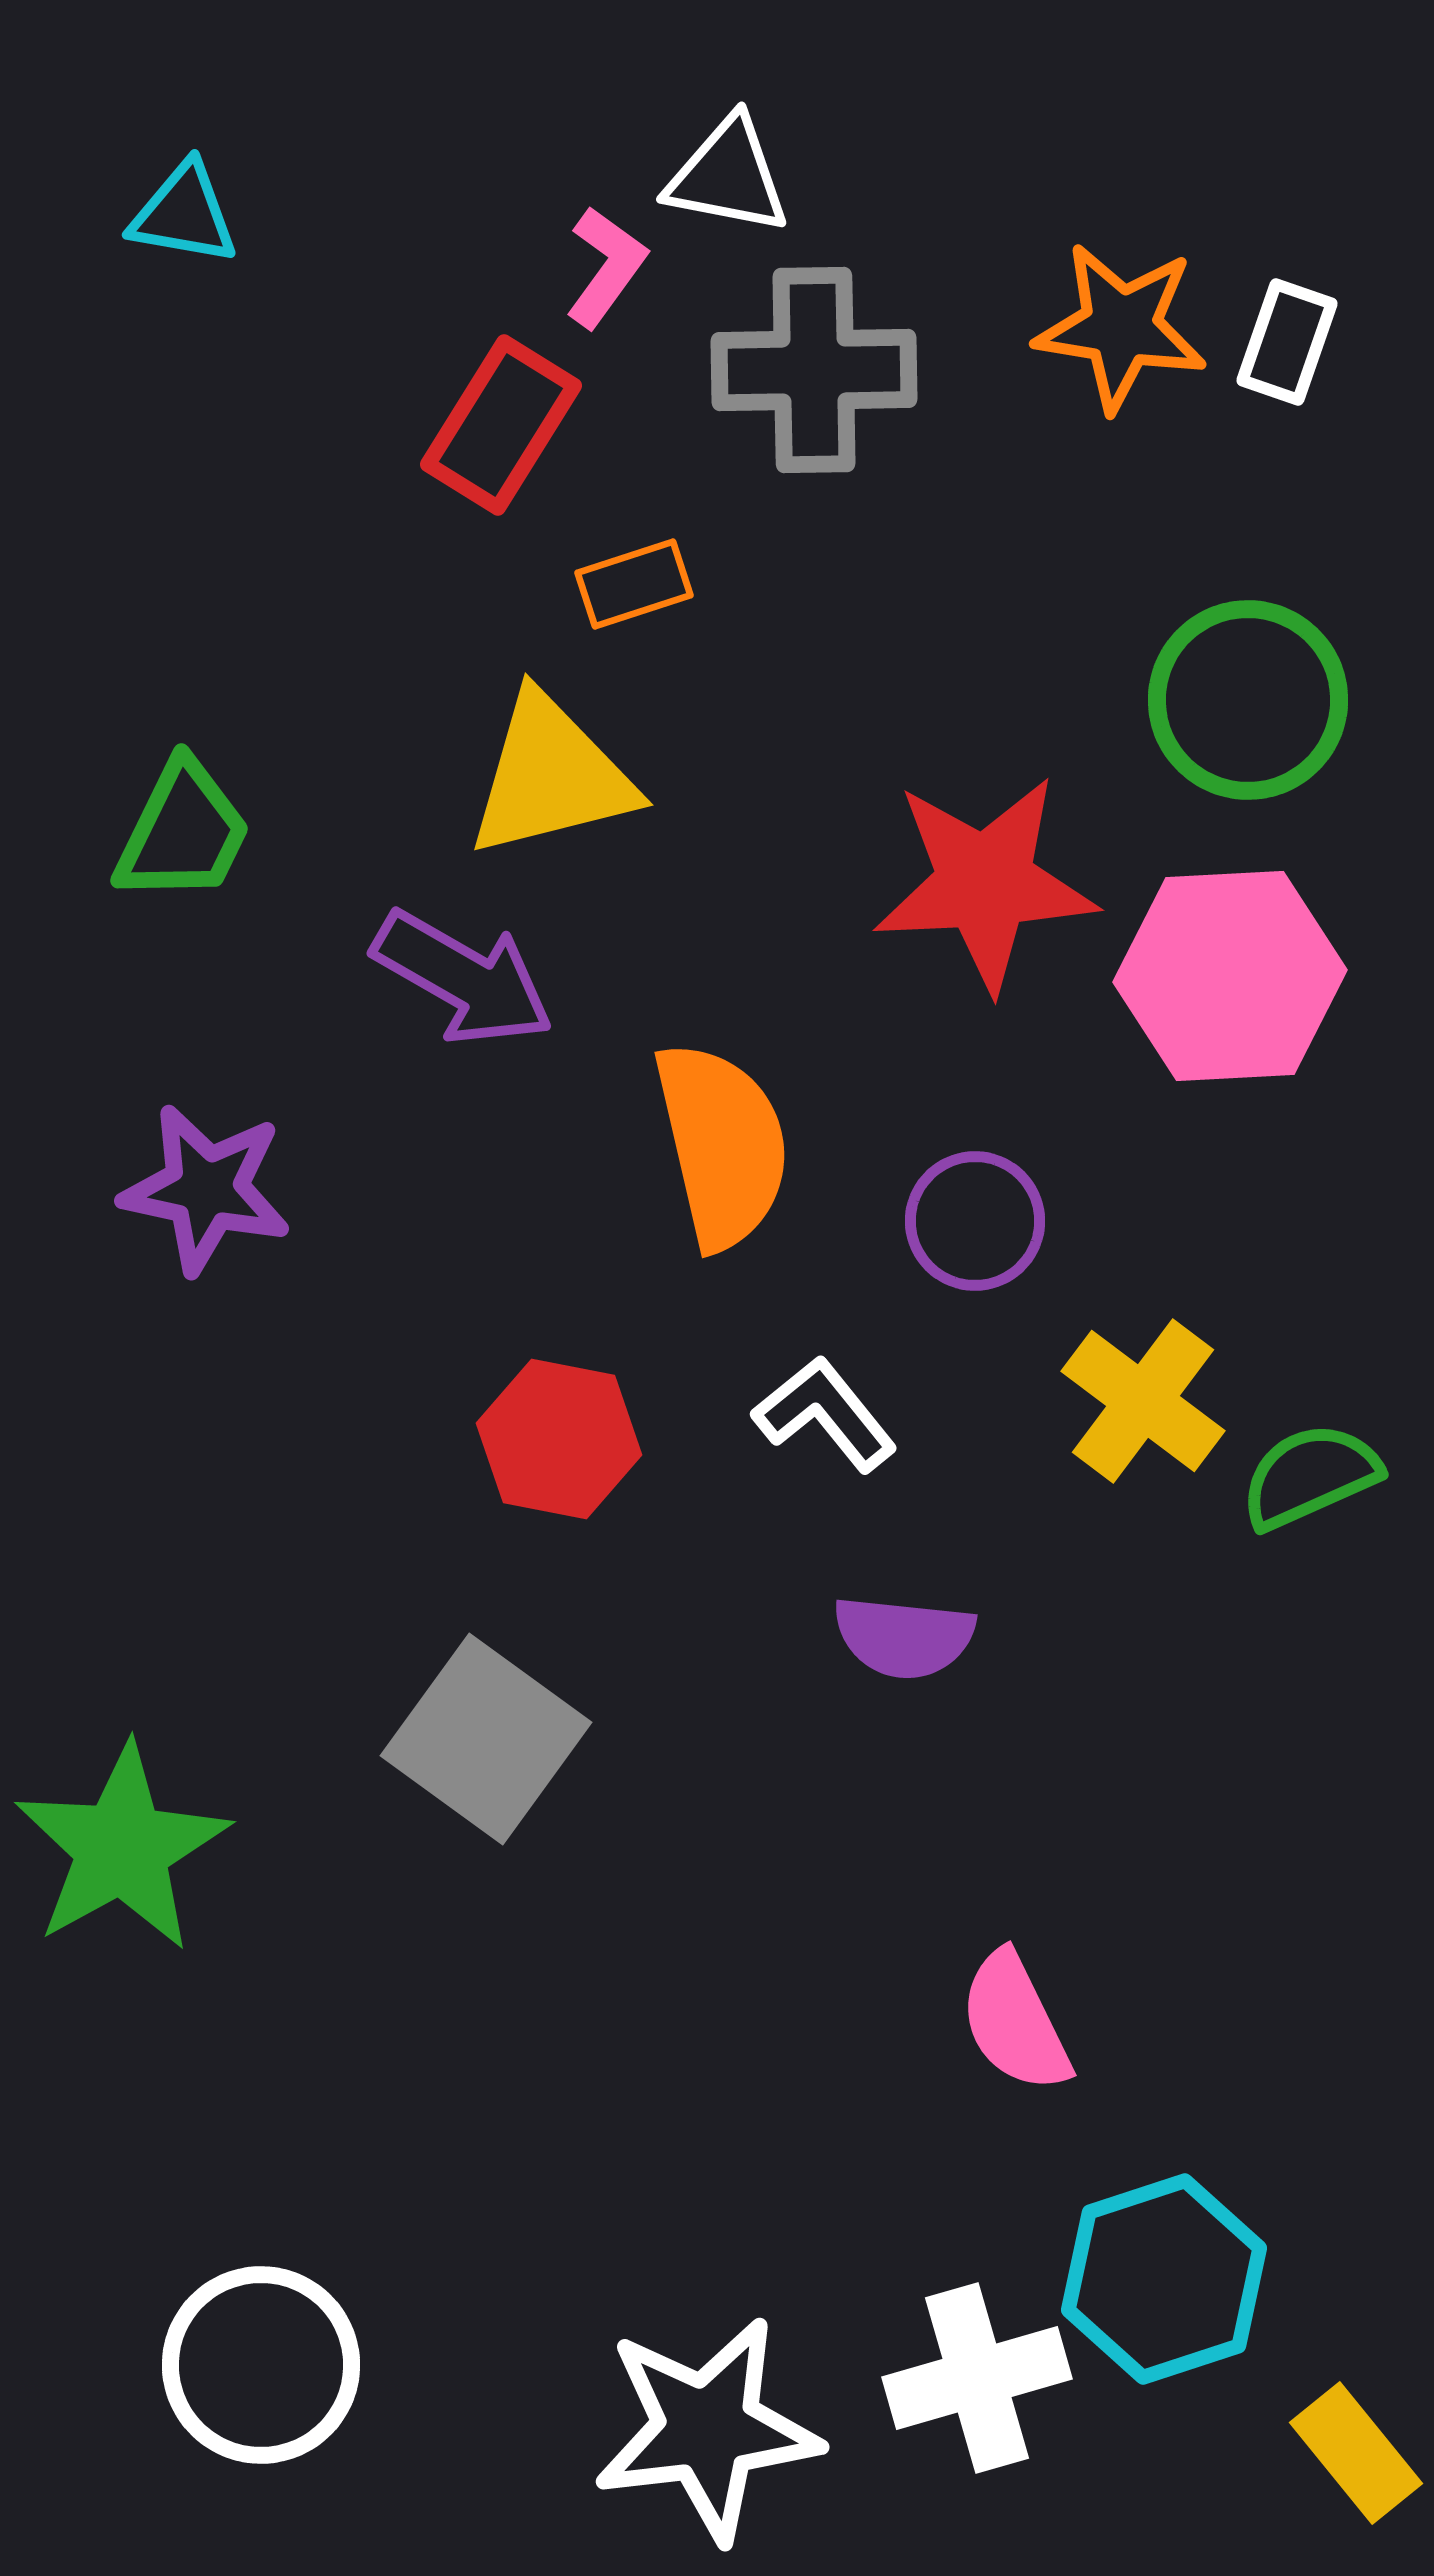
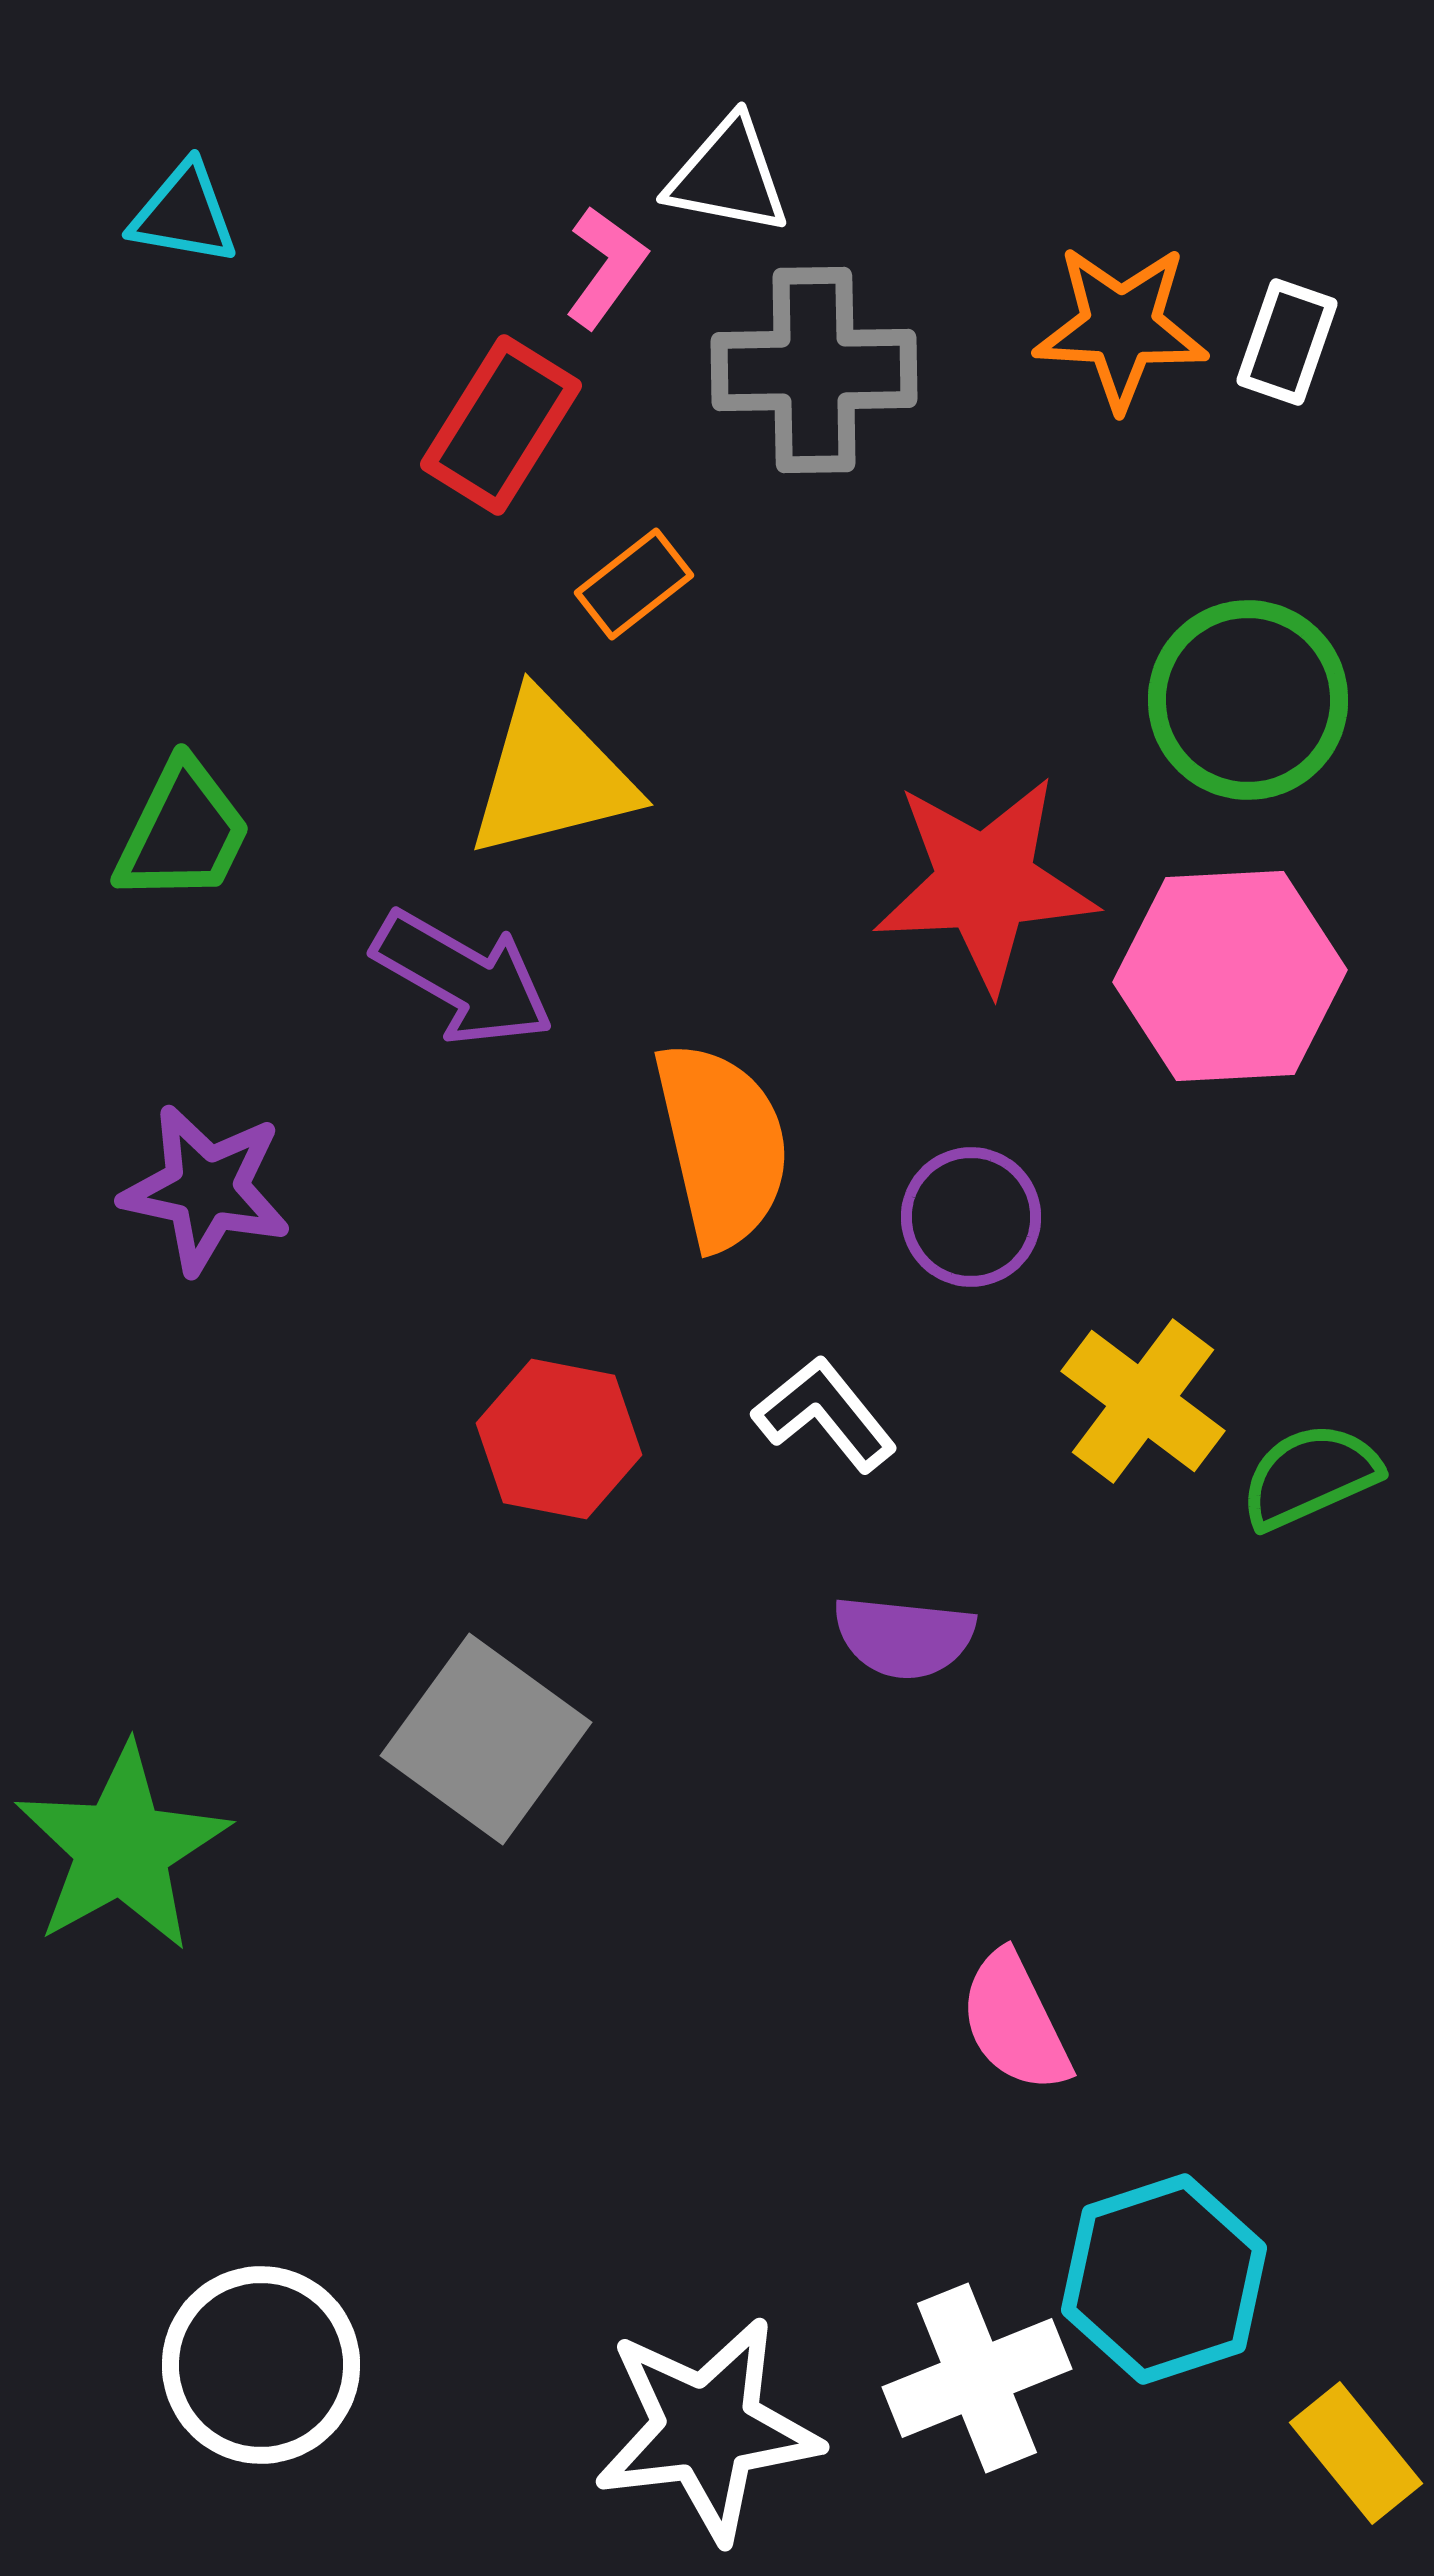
orange star: rotated 6 degrees counterclockwise
orange rectangle: rotated 20 degrees counterclockwise
purple circle: moved 4 px left, 4 px up
white cross: rotated 6 degrees counterclockwise
